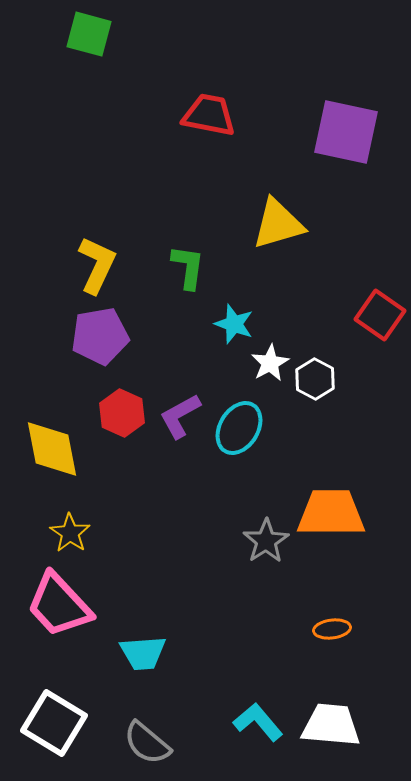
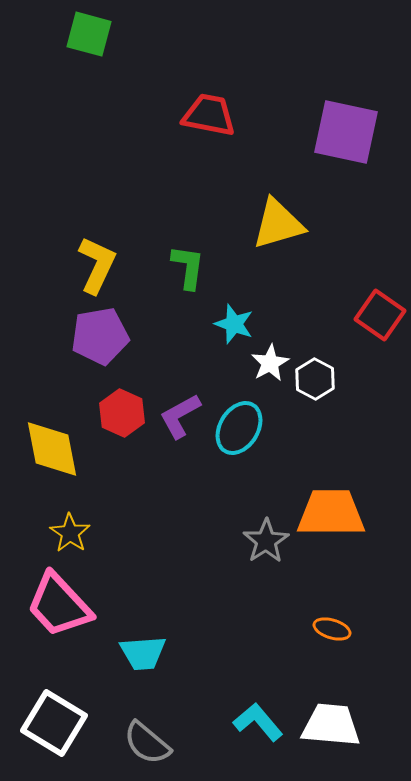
orange ellipse: rotated 24 degrees clockwise
